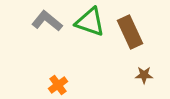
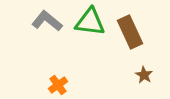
green triangle: rotated 12 degrees counterclockwise
brown star: rotated 30 degrees clockwise
